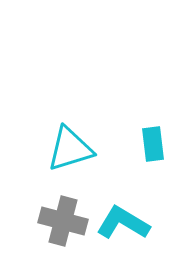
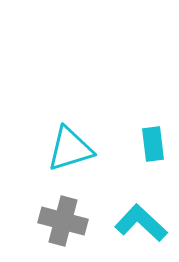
cyan L-shape: moved 18 px right; rotated 12 degrees clockwise
